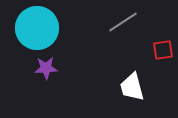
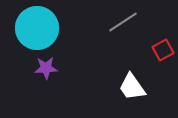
red square: rotated 20 degrees counterclockwise
white trapezoid: rotated 20 degrees counterclockwise
